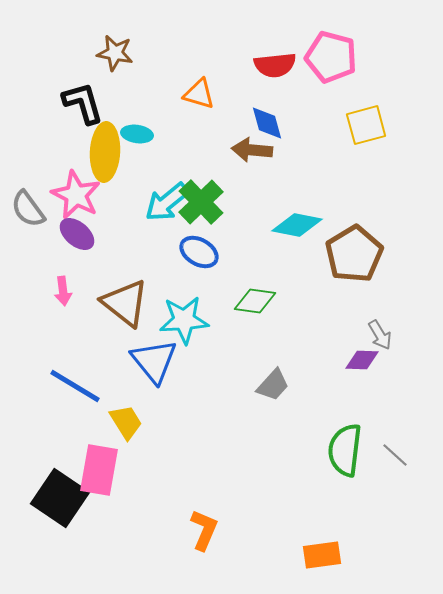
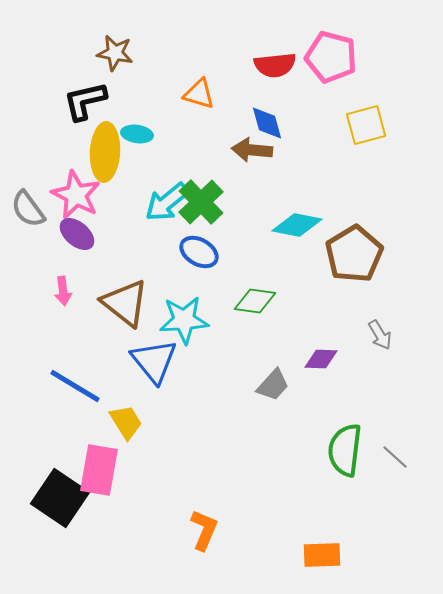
black L-shape: moved 2 px right, 2 px up; rotated 87 degrees counterclockwise
purple diamond: moved 41 px left, 1 px up
gray line: moved 2 px down
orange rectangle: rotated 6 degrees clockwise
